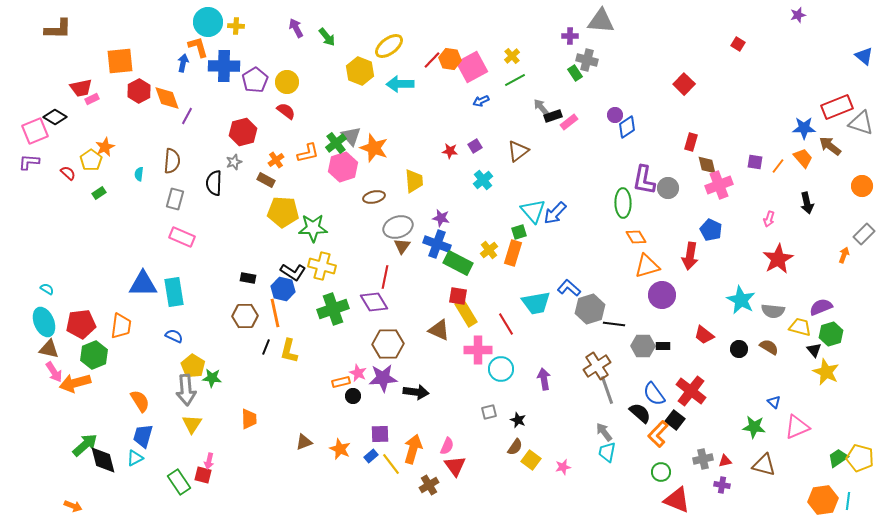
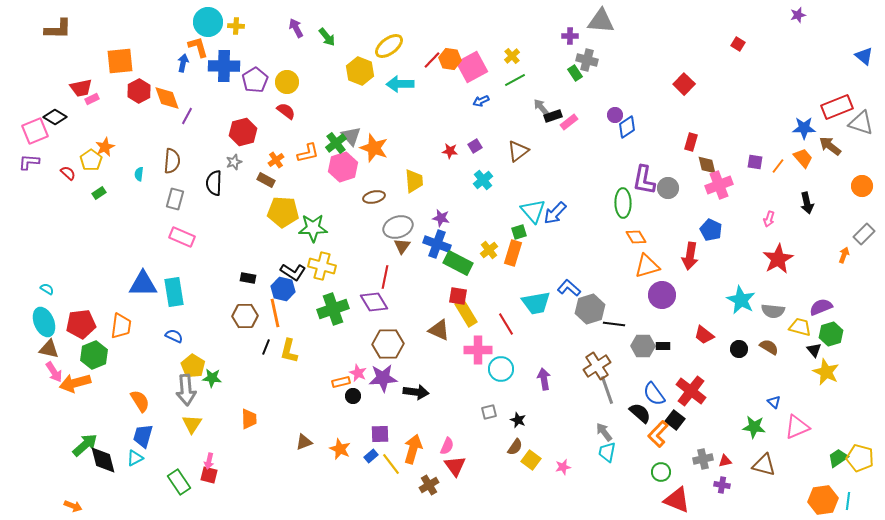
red square at (203, 475): moved 6 px right
